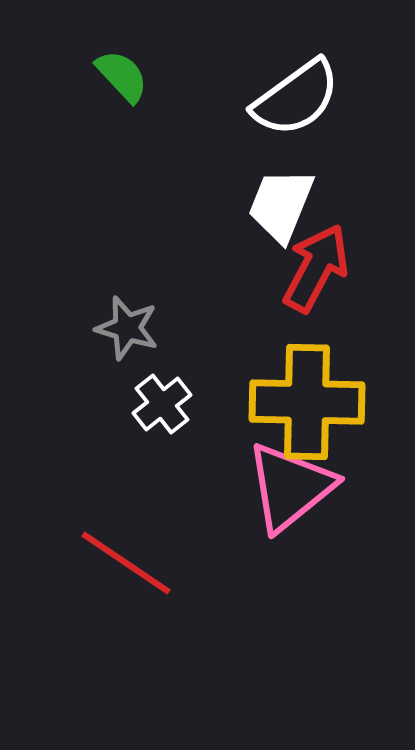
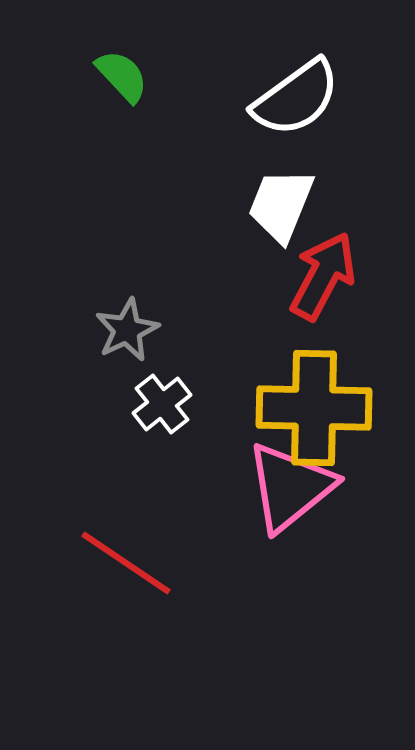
red arrow: moved 7 px right, 8 px down
gray star: moved 2 px down; rotated 30 degrees clockwise
yellow cross: moved 7 px right, 6 px down
